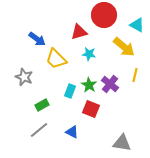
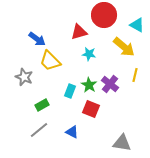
yellow trapezoid: moved 6 px left, 2 px down
